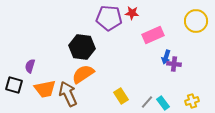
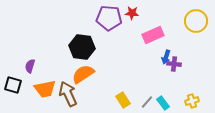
black square: moved 1 px left
yellow rectangle: moved 2 px right, 4 px down
